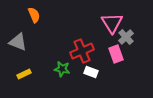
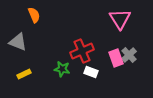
pink triangle: moved 8 px right, 4 px up
gray cross: moved 3 px right, 18 px down
pink rectangle: moved 4 px down
